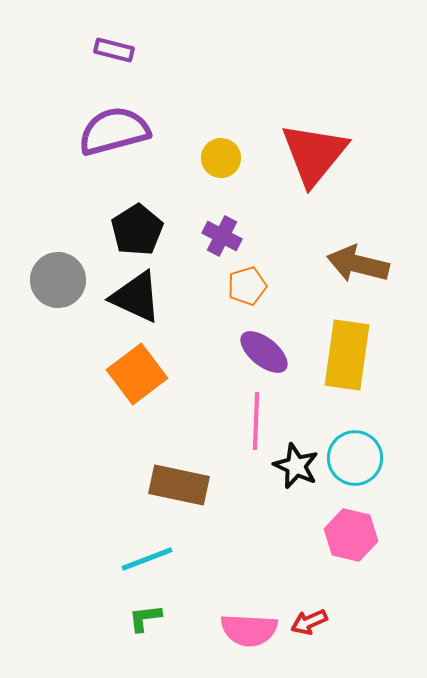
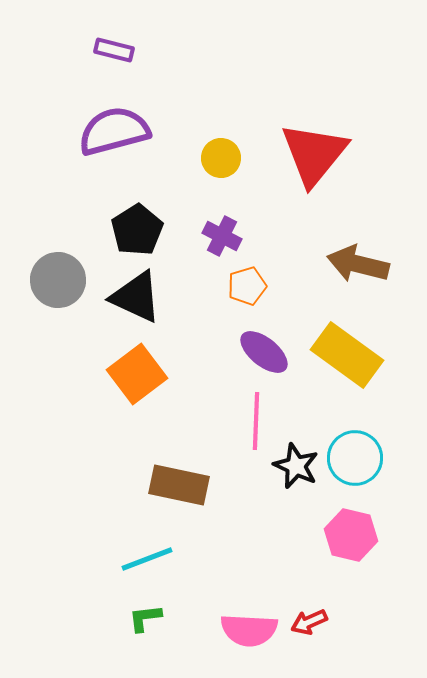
yellow rectangle: rotated 62 degrees counterclockwise
